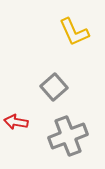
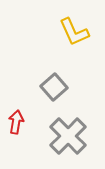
red arrow: rotated 90 degrees clockwise
gray cross: rotated 24 degrees counterclockwise
